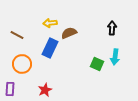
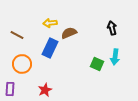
black arrow: rotated 16 degrees counterclockwise
